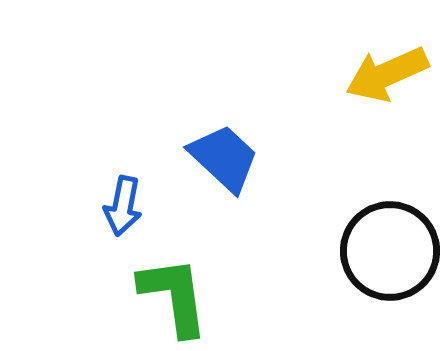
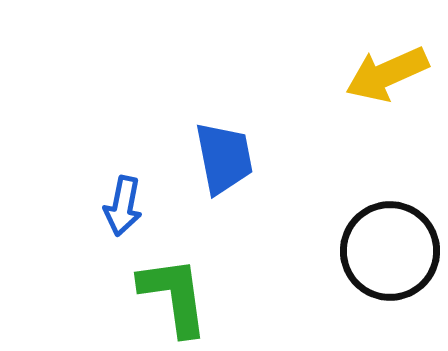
blue trapezoid: rotated 36 degrees clockwise
